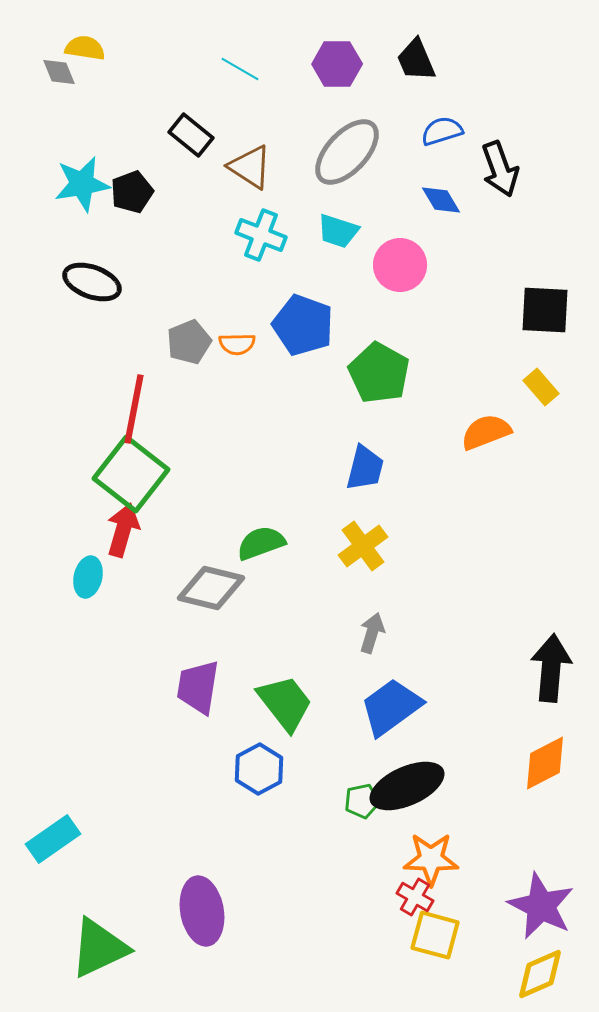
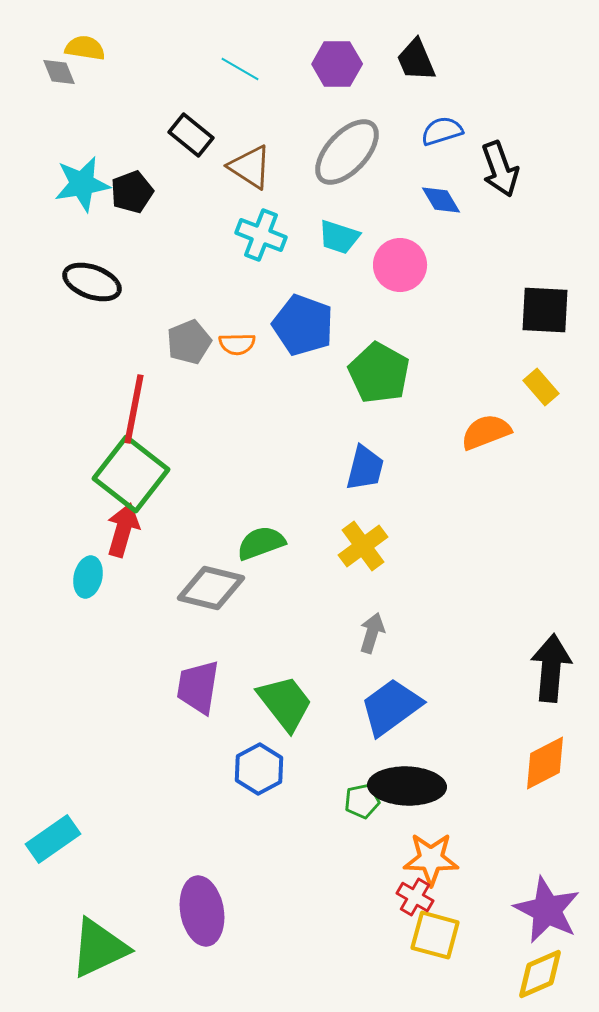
cyan trapezoid at (338, 231): moved 1 px right, 6 px down
black ellipse at (407, 786): rotated 26 degrees clockwise
purple star at (541, 906): moved 6 px right, 4 px down
